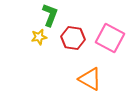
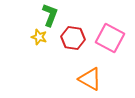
yellow star: rotated 28 degrees clockwise
